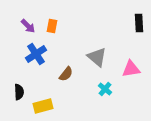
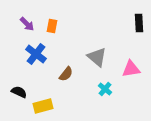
purple arrow: moved 1 px left, 2 px up
blue cross: rotated 20 degrees counterclockwise
black semicircle: rotated 63 degrees counterclockwise
